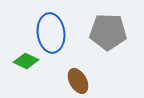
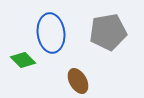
gray pentagon: rotated 12 degrees counterclockwise
green diamond: moved 3 px left, 1 px up; rotated 20 degrees clockwise
